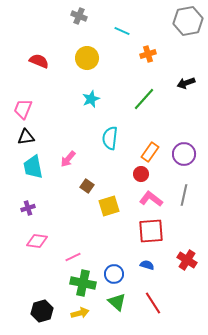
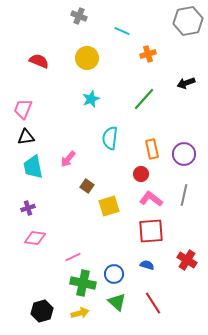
orange rectangle: moved 2 px right, 3 px up; rotated 48 degrees counterclockwise
pink diamond: moved 2 px left, 3 px up
